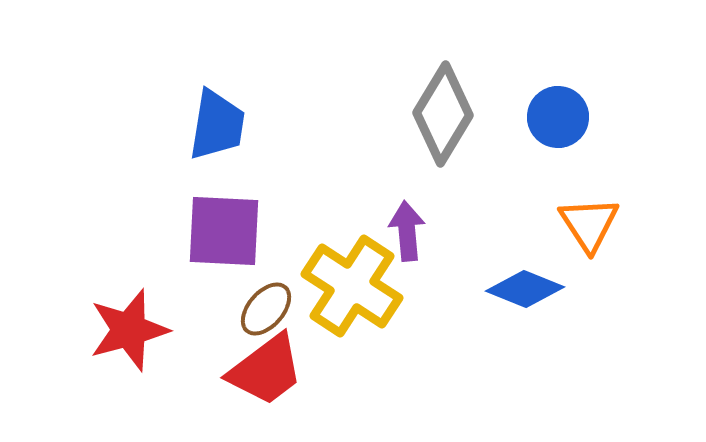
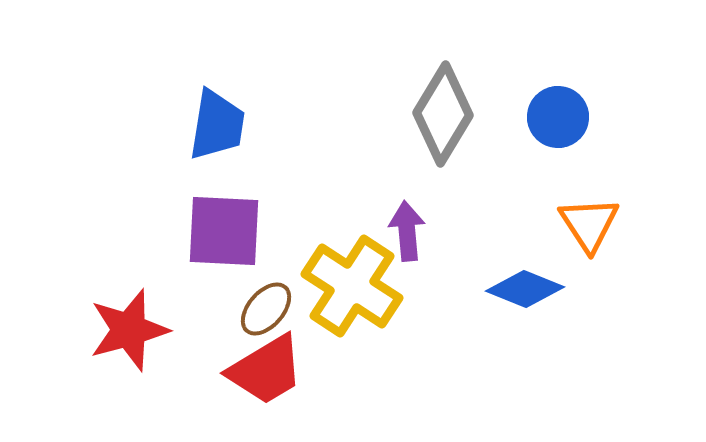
red trapezoid: rotated 6 degrees clockwise
